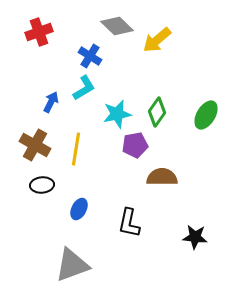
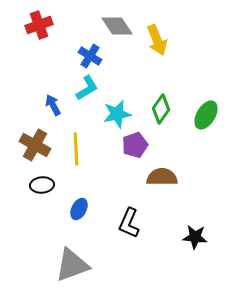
gray diamond: rotated 12 degrees clockwise
red cross: moved 7 px up
yellow arrow: rotated 72 degrees counterclockwise
cyan L-shape: moved 3 px right
blue arrow: moved 2 px right, 3 px down; rotated 55 degrees counterclockwise
green diamond: moved 4 px right, 3 px up
purple pentagon: rotated 10 degrees counterclockwise
yellow line: rotated 12 degrees counterclockwise
black L-shape: rotated 12 degrees clockwise
